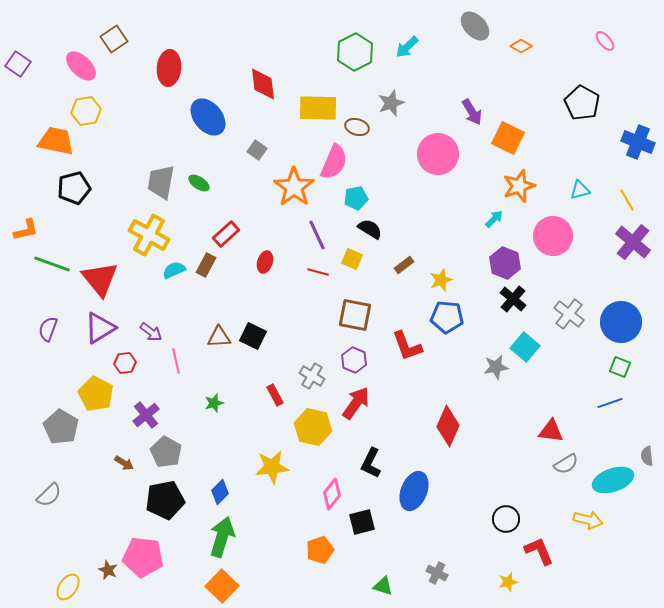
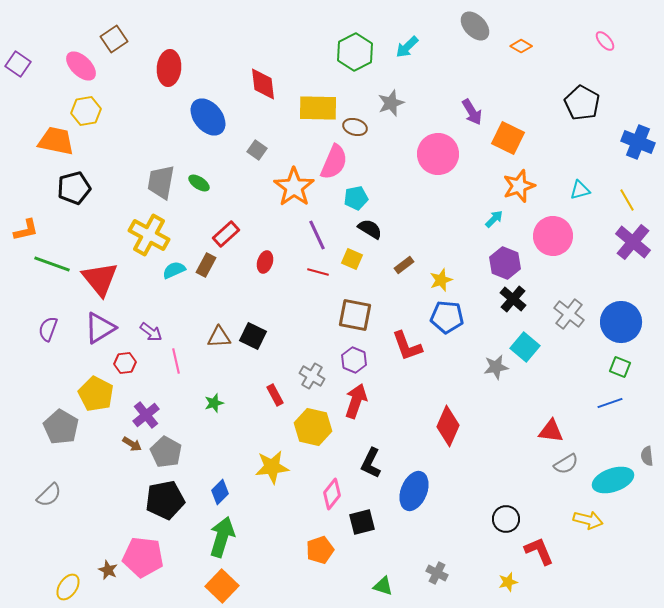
brown ellipse at (357, 127): moved 2 px left
red arrow at (356, 403): moved 2 px up; rotated 16 degrees counterclockwise
brown arrow at (124, 463): moved 8 px right, 19 px up
